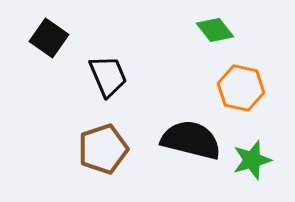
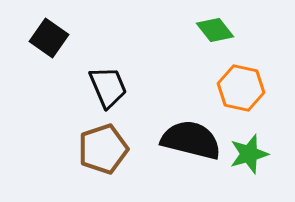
black trapezoid: moved 11 px down
green star: moved 3 px left, 6 px up
